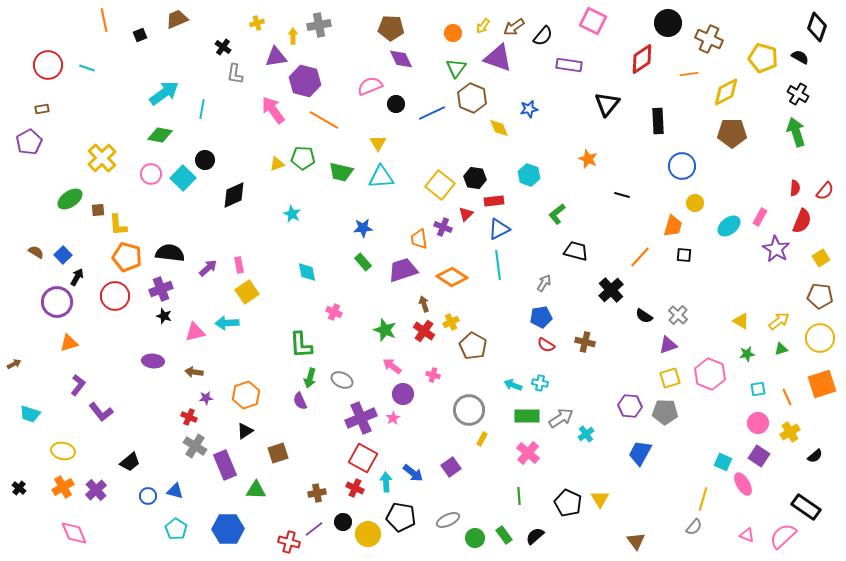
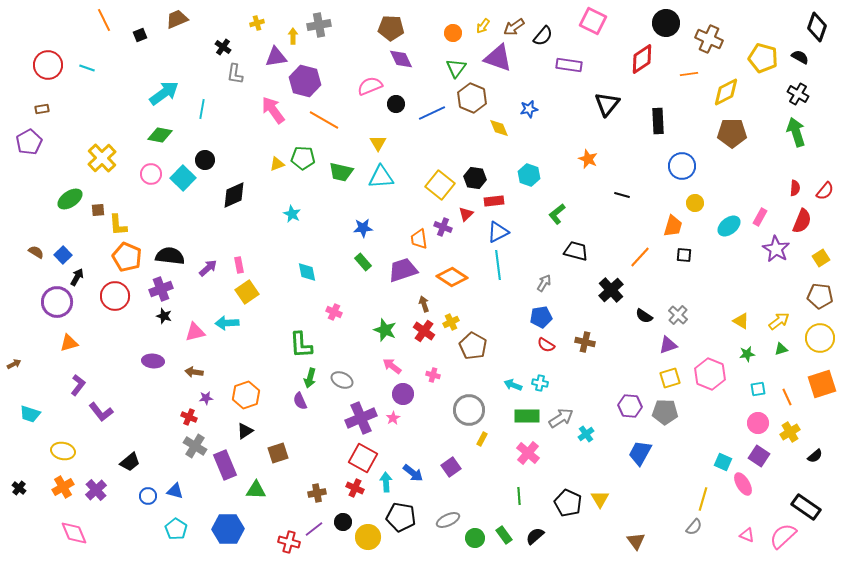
orange line at (104, 20): rotated 15 degrees counterclockwise
black circle at (668, 23): moved 2 px left
blue triangle at (499, 229): moved 1 px left, 3 px down
black semicircle at (170, 253): moved 3 px down
orange pentagon at (127, 257): rotated 8 degrees clockwise
yellow circle at (368, 534): moved 3 px down
